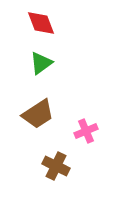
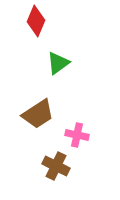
red diamond: moved 5 px left, 2 px up; rotated 44 degrees clockwise
green triangle: moved 17 px right
pink cross: moved 9 px left, 4 px down; rotated 35 degrees clockwise
